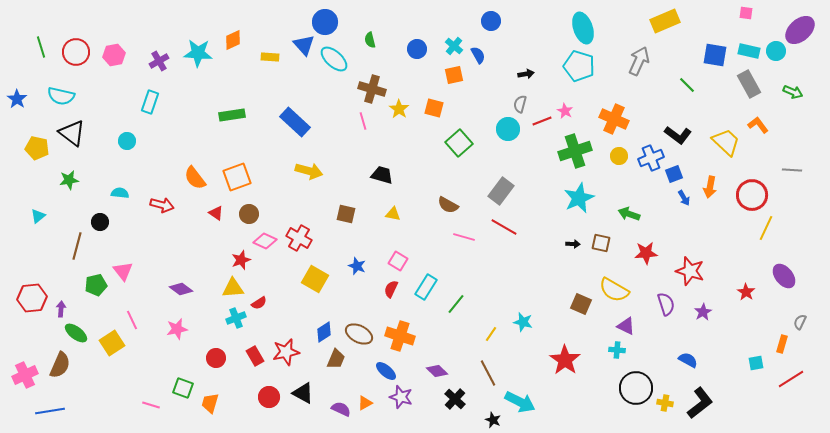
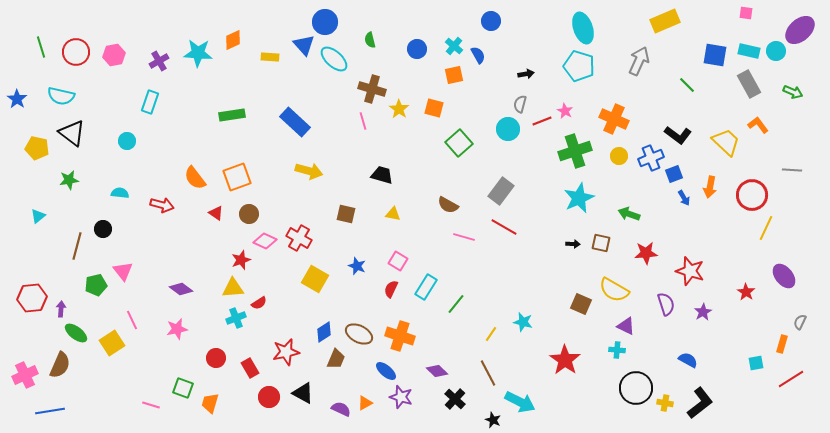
black circle at (100, 222): moved 3 px right, 7 px down
red rectangle at (255, 356): moved 5 px left, 12 px down
